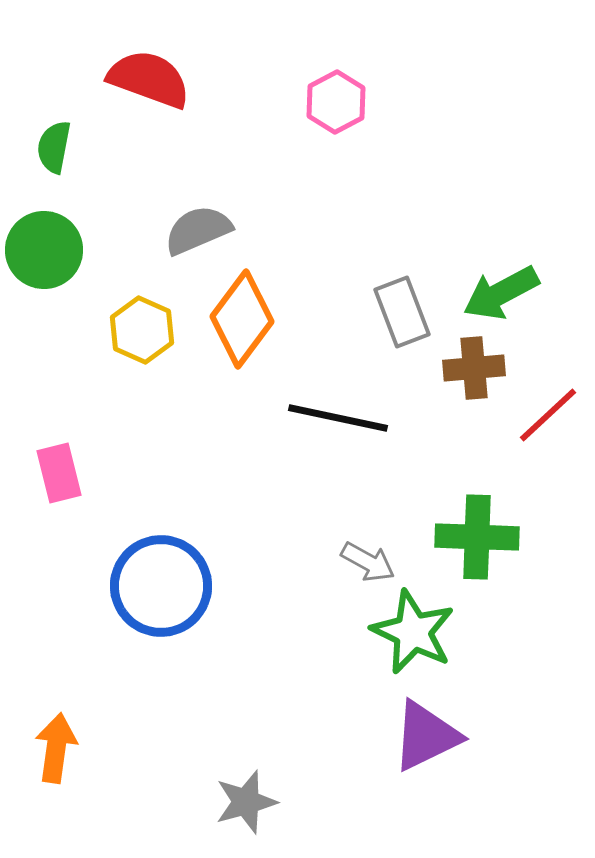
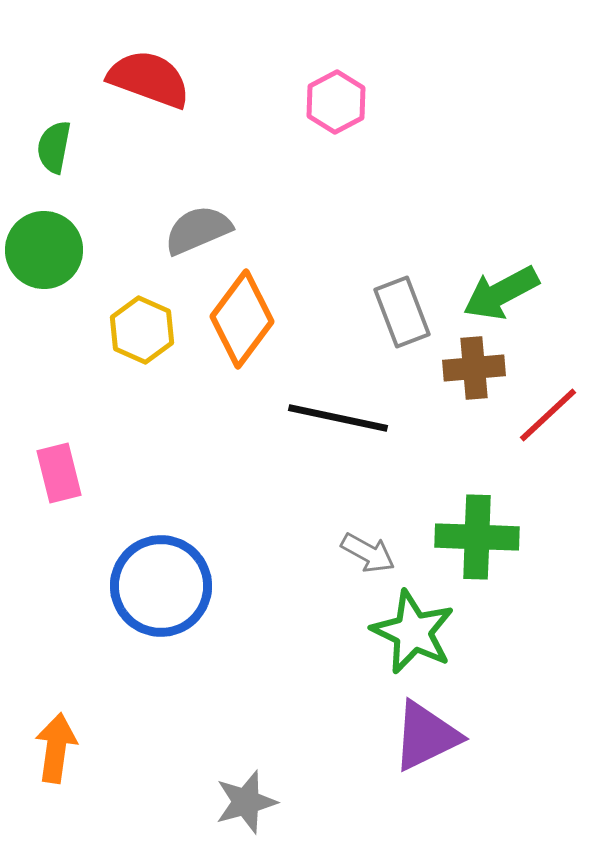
gray arrow: moved 9 px up
